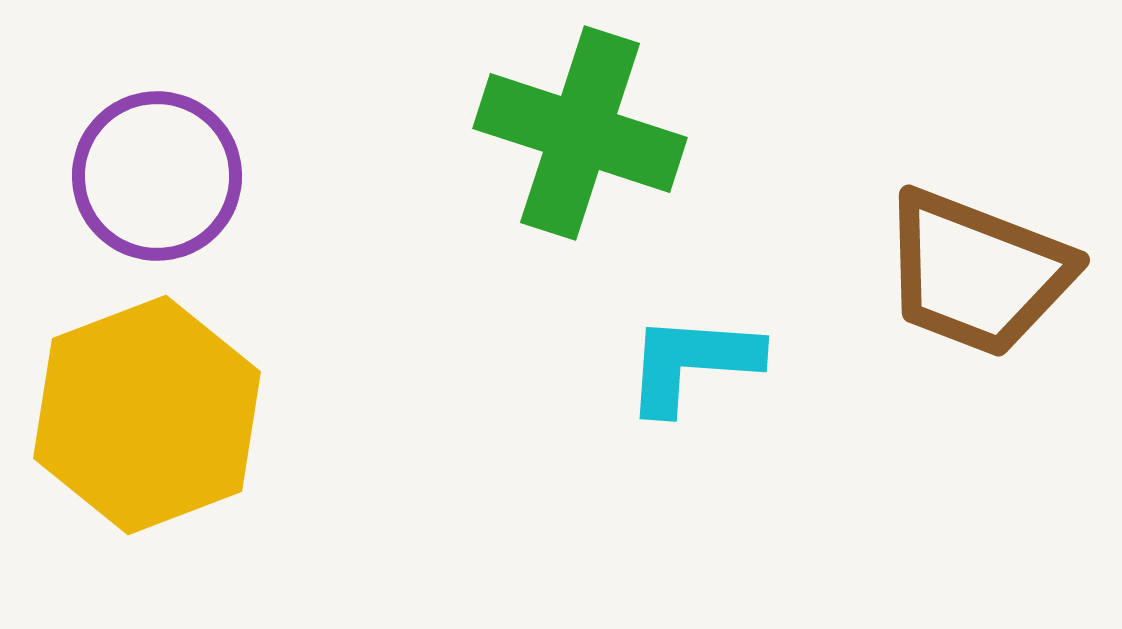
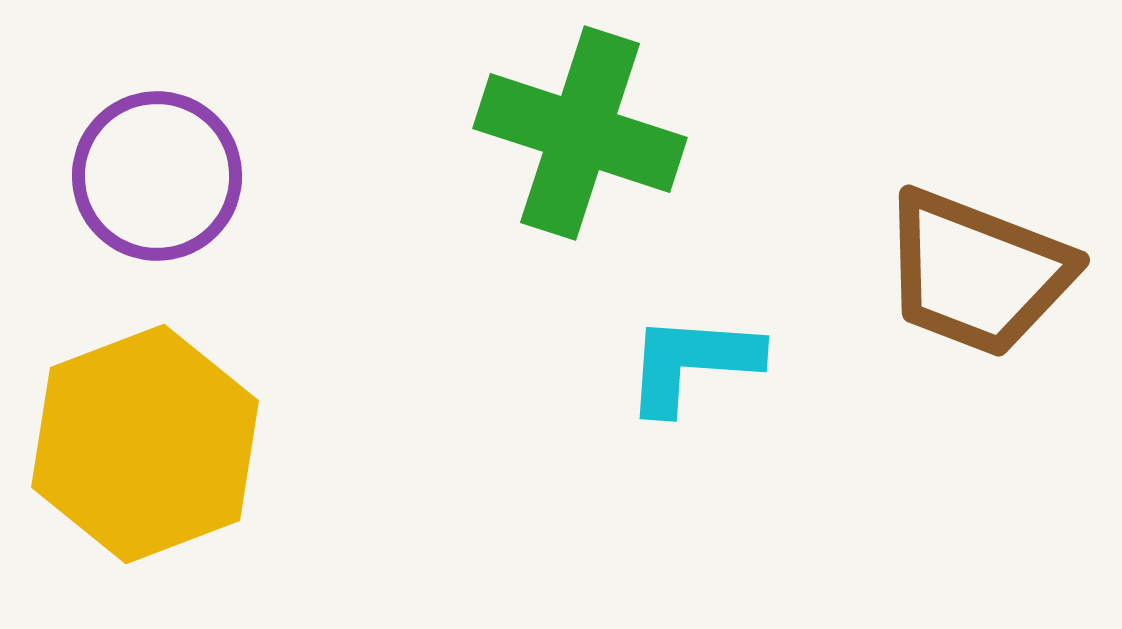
yellow hexagon: moved 2 px left, 29 px down
